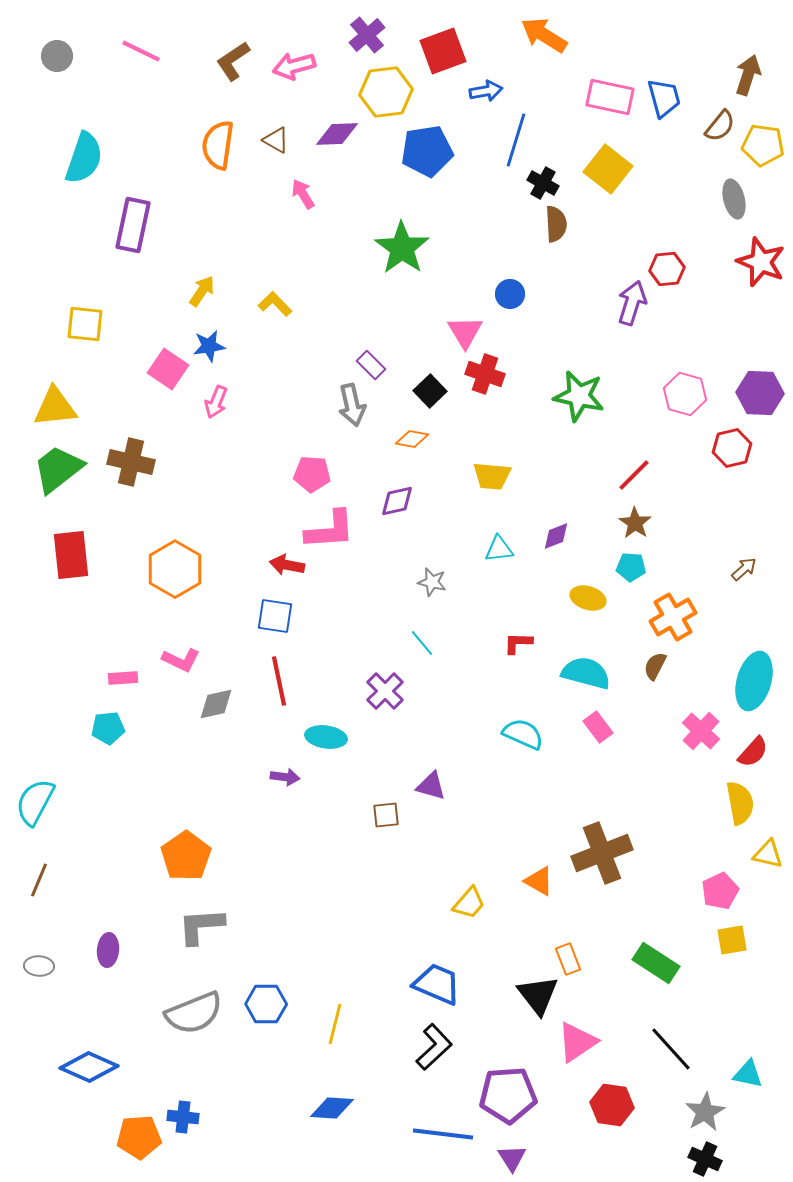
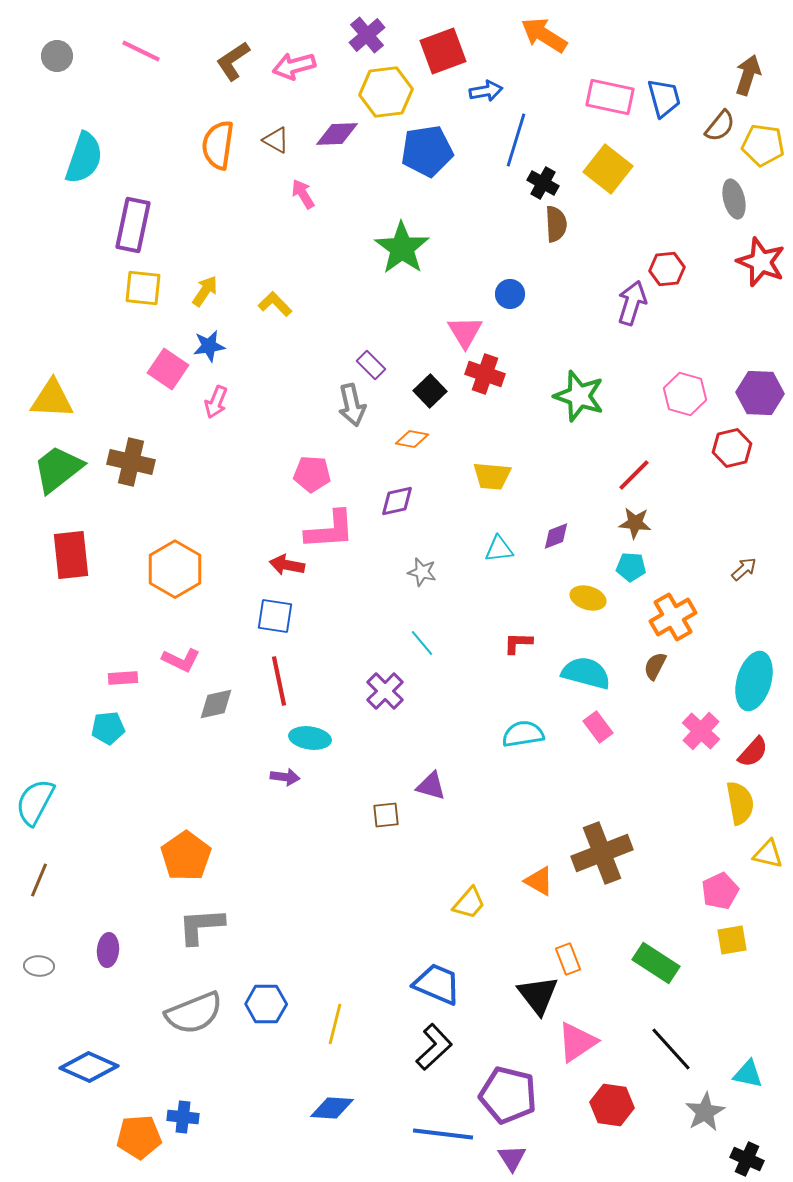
yellow arrow at (202, 291): moved 3 px right
yellow square at (85, 324): moved 58 px right, 36 px up
green star at (579, 396): rotated 6 degrees clockwise
yellow triangle at (55, 407): moved 3 px left, 8 px up; rotated 9 degrees clockwise
brown star at (635, 523): rotated 28 degrees counterclockwise
gray star at (432, 582): moved 10 px left, 10 px up
cyan semicircle at (523, 734): rotated 33 degrees counterclockwise
cyan ellipse at (326, 737): moved 16 px left, 1 px down
purple pentagon at (508, 1095): rotated 18 degrees clockwise
black cross at (705, 1159): moved 42 px right
